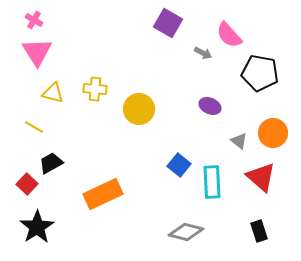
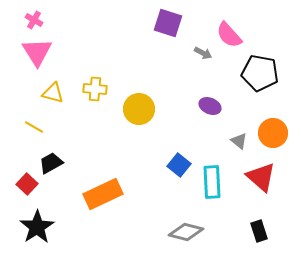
purple square: rotated 12 degrees counterclockwise
